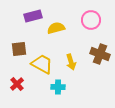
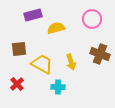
purple rectangle: moved 1 px up
pink circle: moved 1 px right, 1 px up
